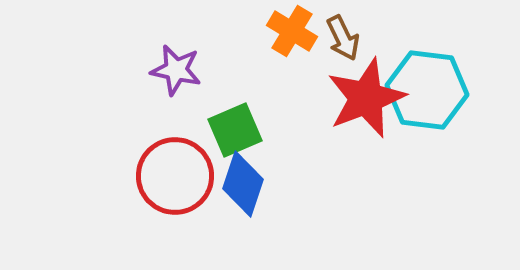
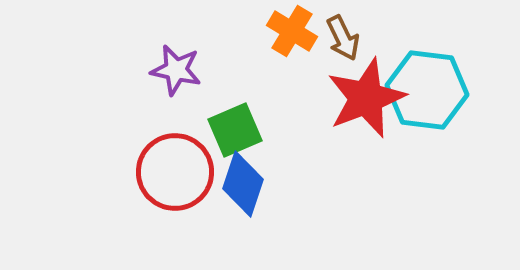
red circle: moved 4 px up
